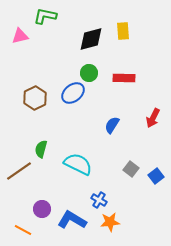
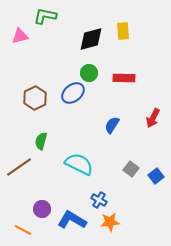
green semicircle: moved 8 px up
cyan semicircle: moved 1 px right
brown line: moved 4 px up
